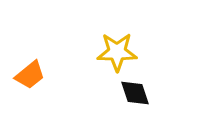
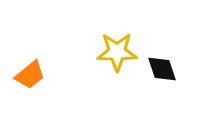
black diamond: moved 27 px right, 24 px up
